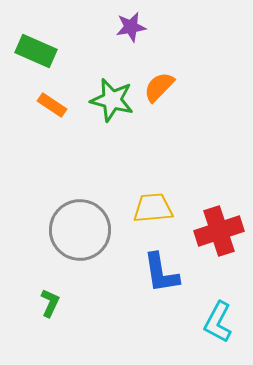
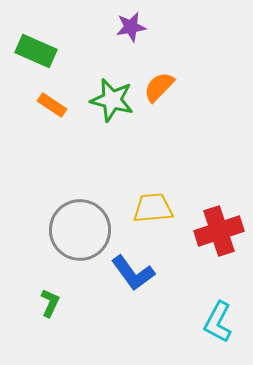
blue L-shape: moved 28 px left; rotated 27 degrees counterclockwise
